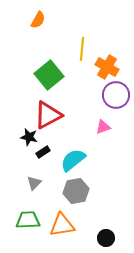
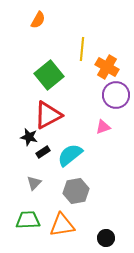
cyan semicircle: moved 3 px left, 5 px up
